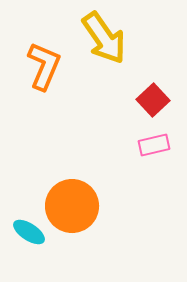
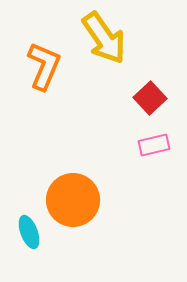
red square: moved 3 px left, 2 px up
orange circle: moved 1 px right, 6 px up
cyan ellipse: rotated 36 degrees clockwise
